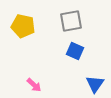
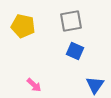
blue triangle: moved 1 px down
